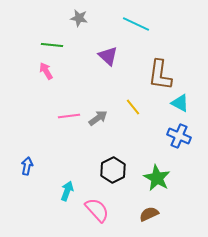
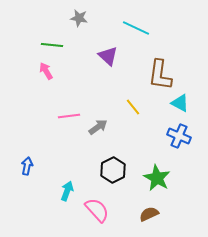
cyan line: moved 4 px down
gray arrow: moved 9 px down
